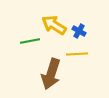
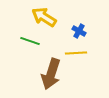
yellow arrow: moved 10 px left, 8 px up
green line: rotated 30 degrees clockwise
yellow line: moved 1 px left, 1 px up
